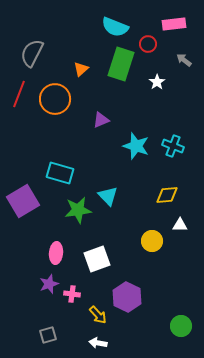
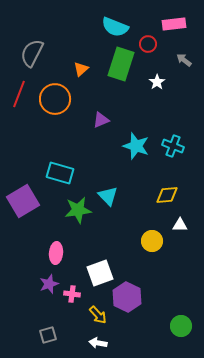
white square: moved 3 px right, 14 px down
